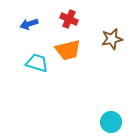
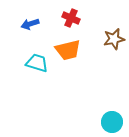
red cross: moved 2 px right, 1 px up
blue arrow: moved 1 px right
brown star: moved 2 px right
cyan circle: moved 1 px right
